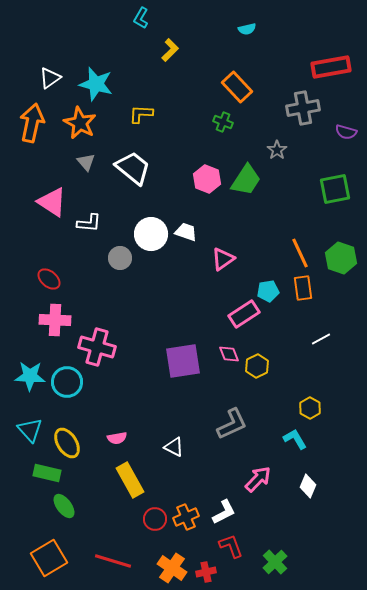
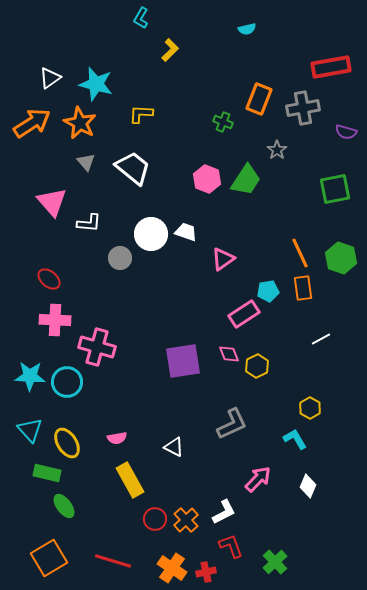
orange rectangle at (237, 87): moved 22 px right, 12 px down; rotated 64 degrees clockwise
orange arrow at (32, 123): rotated 45 degrees clockwise
pink triangle at (52, 202): rotated 16 degrees clockwise
orange cross at (186, 517): moved 3 px down; rotated 20 degrees counterclockwise
